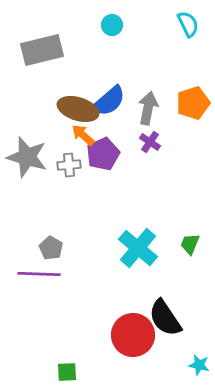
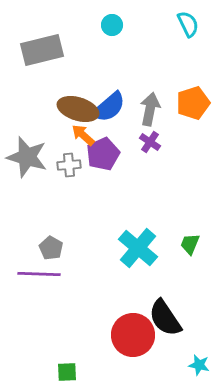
blue semicircle: moved 6 px down
gray arrow: moved 2 px right, 1 px down
